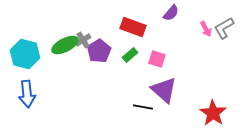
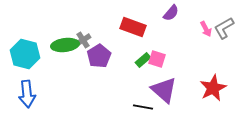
green ellipse: rotated 20 degrees clockwise
purple pentagon: moved 5 px down
green rectangle: moved 13 px right, 5 px down
red star: moved 25 px up; rotated 12 degrees clockwise
